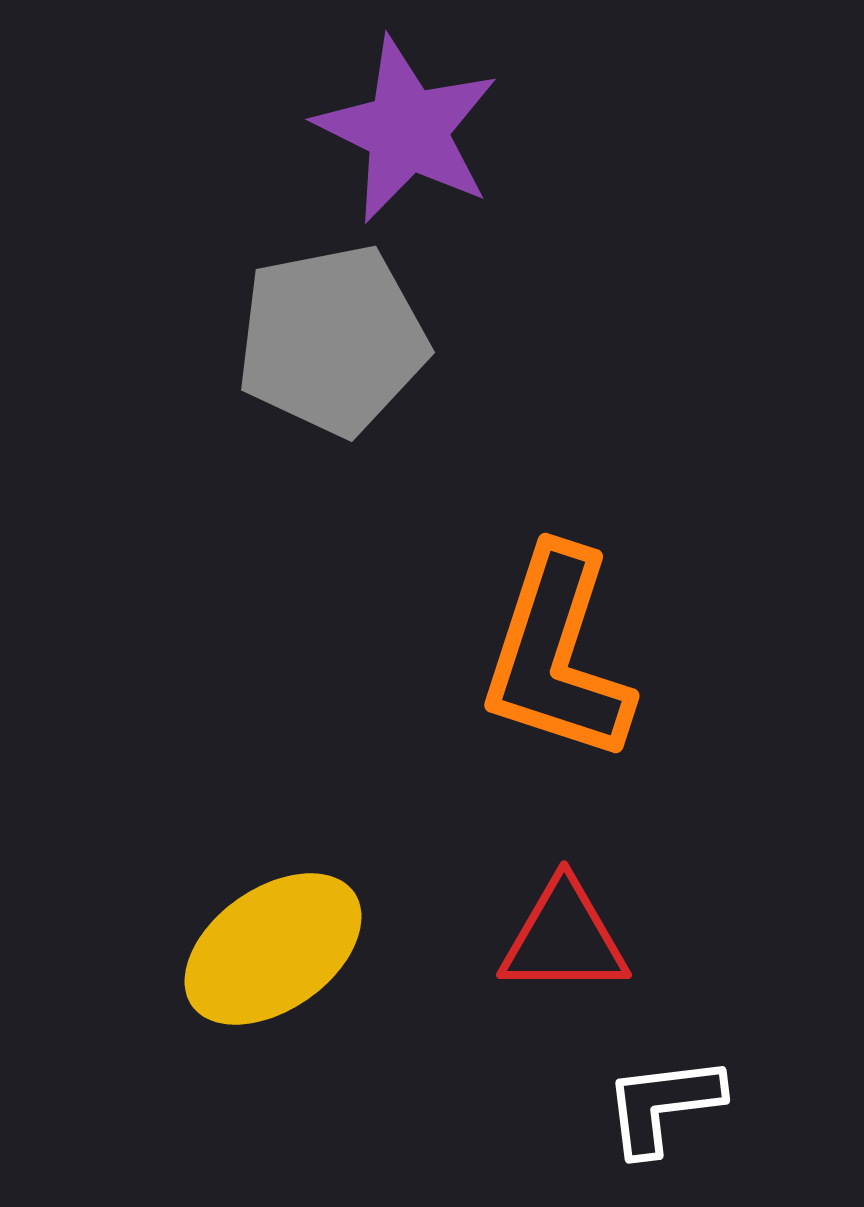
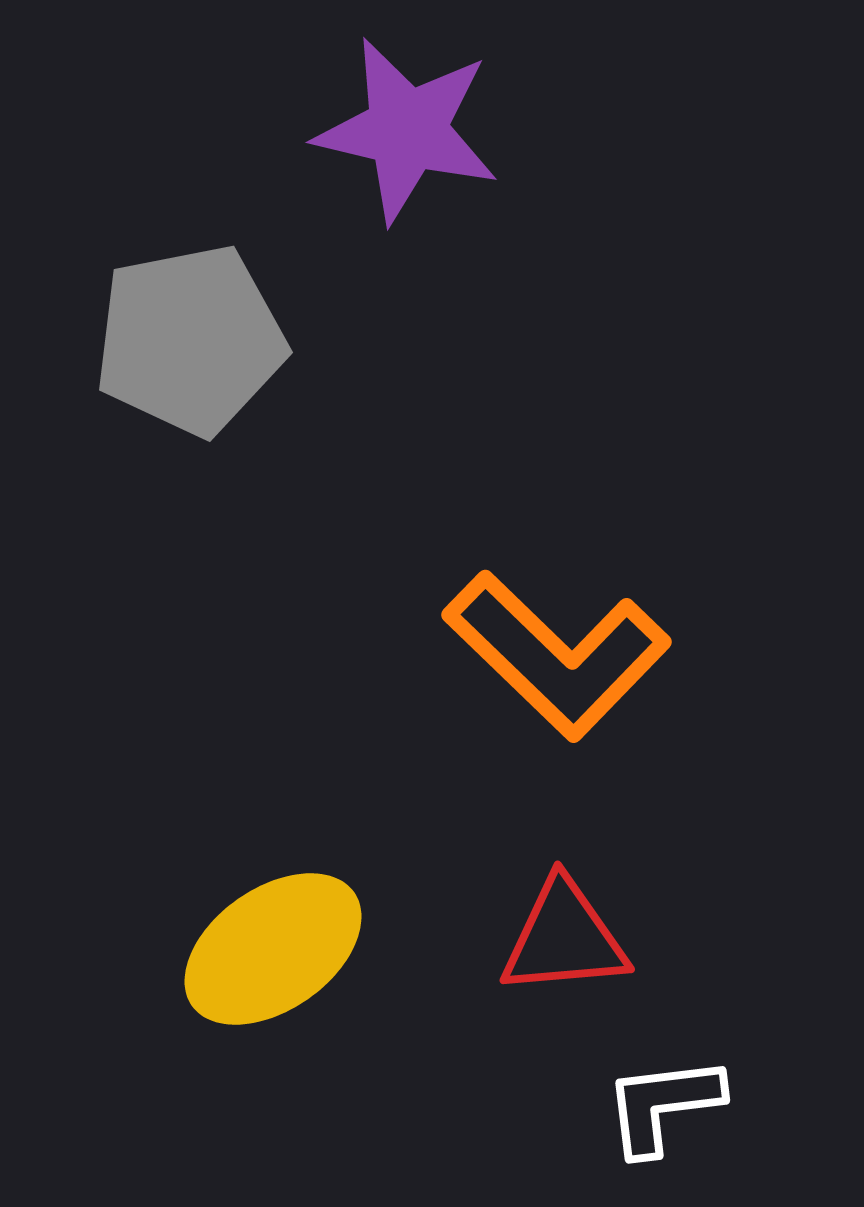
purple star: rotated 13 degrees counterclockwise
gray pentagon: moved 142 px left
orange L-shape: rotated 64 degrees counterclockwise
red triangle: rotated 5 degrees counterclockwise
